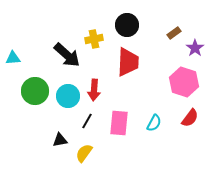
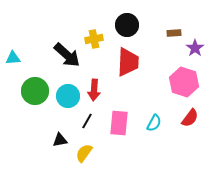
brown rectangle: rotated 32 degrees clockwise
